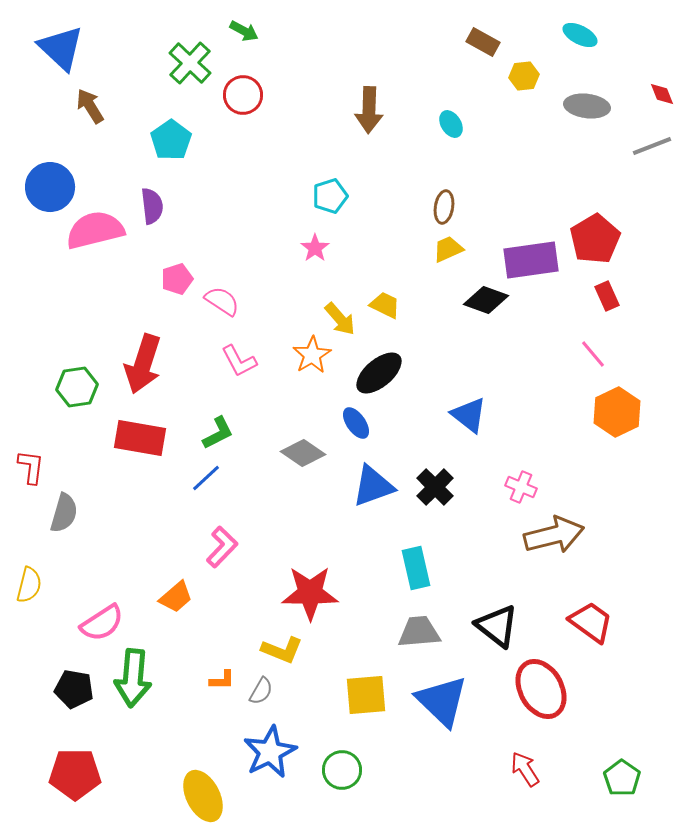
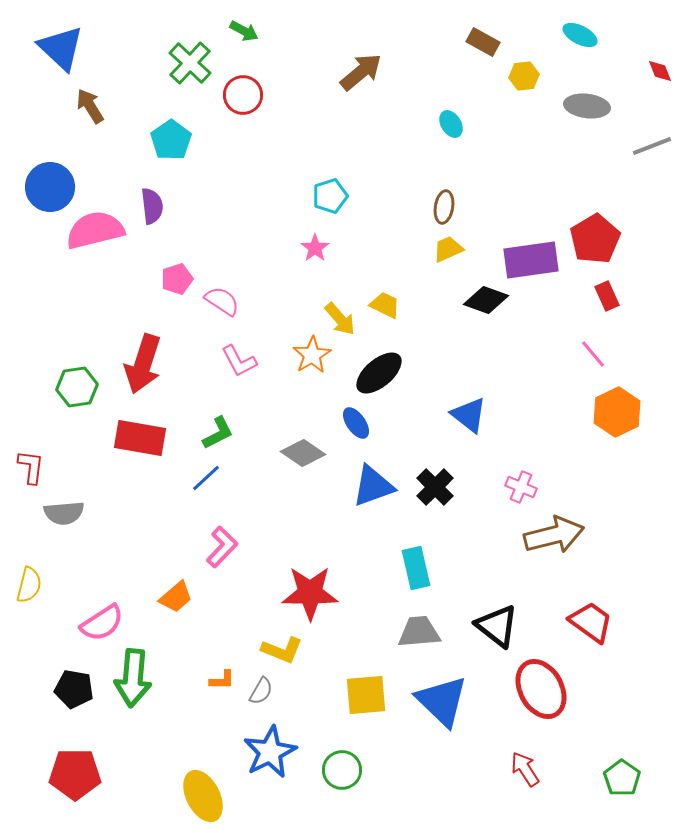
red diamond at (662, 94): moved 2 px left, 23 px up
brown arrow at (369, 110): moved 8 px left, 38 px up; rotated 132 degrees counterclockwise
gray semicircle at (64, 513): rotated 69 degrees clockwise
